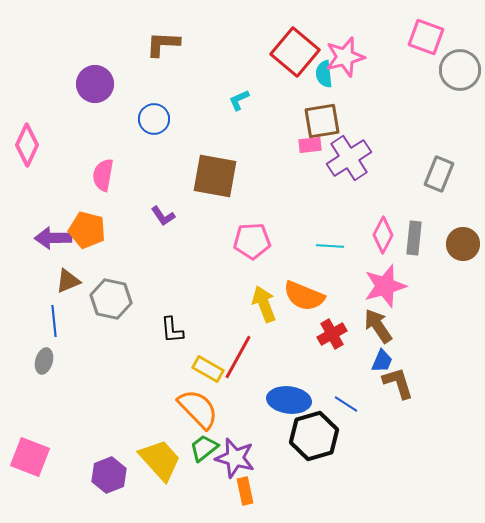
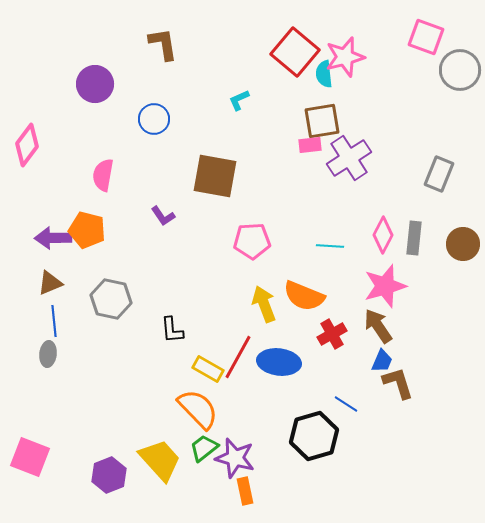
brown L-shape at (163, 44): rotated 78 degrees clockwise
pink diamond at (27, 145): rotated 12 degrees clockwise
brown triangle at (68, 281): moved 18 px left, 2 px down
gray ellipse at (44, 361): moved 4 px right, 7 px up; rotated 10 degrees counterclockwise
blue ellipse at (289, 400): moved 10 px left, 38 px up
